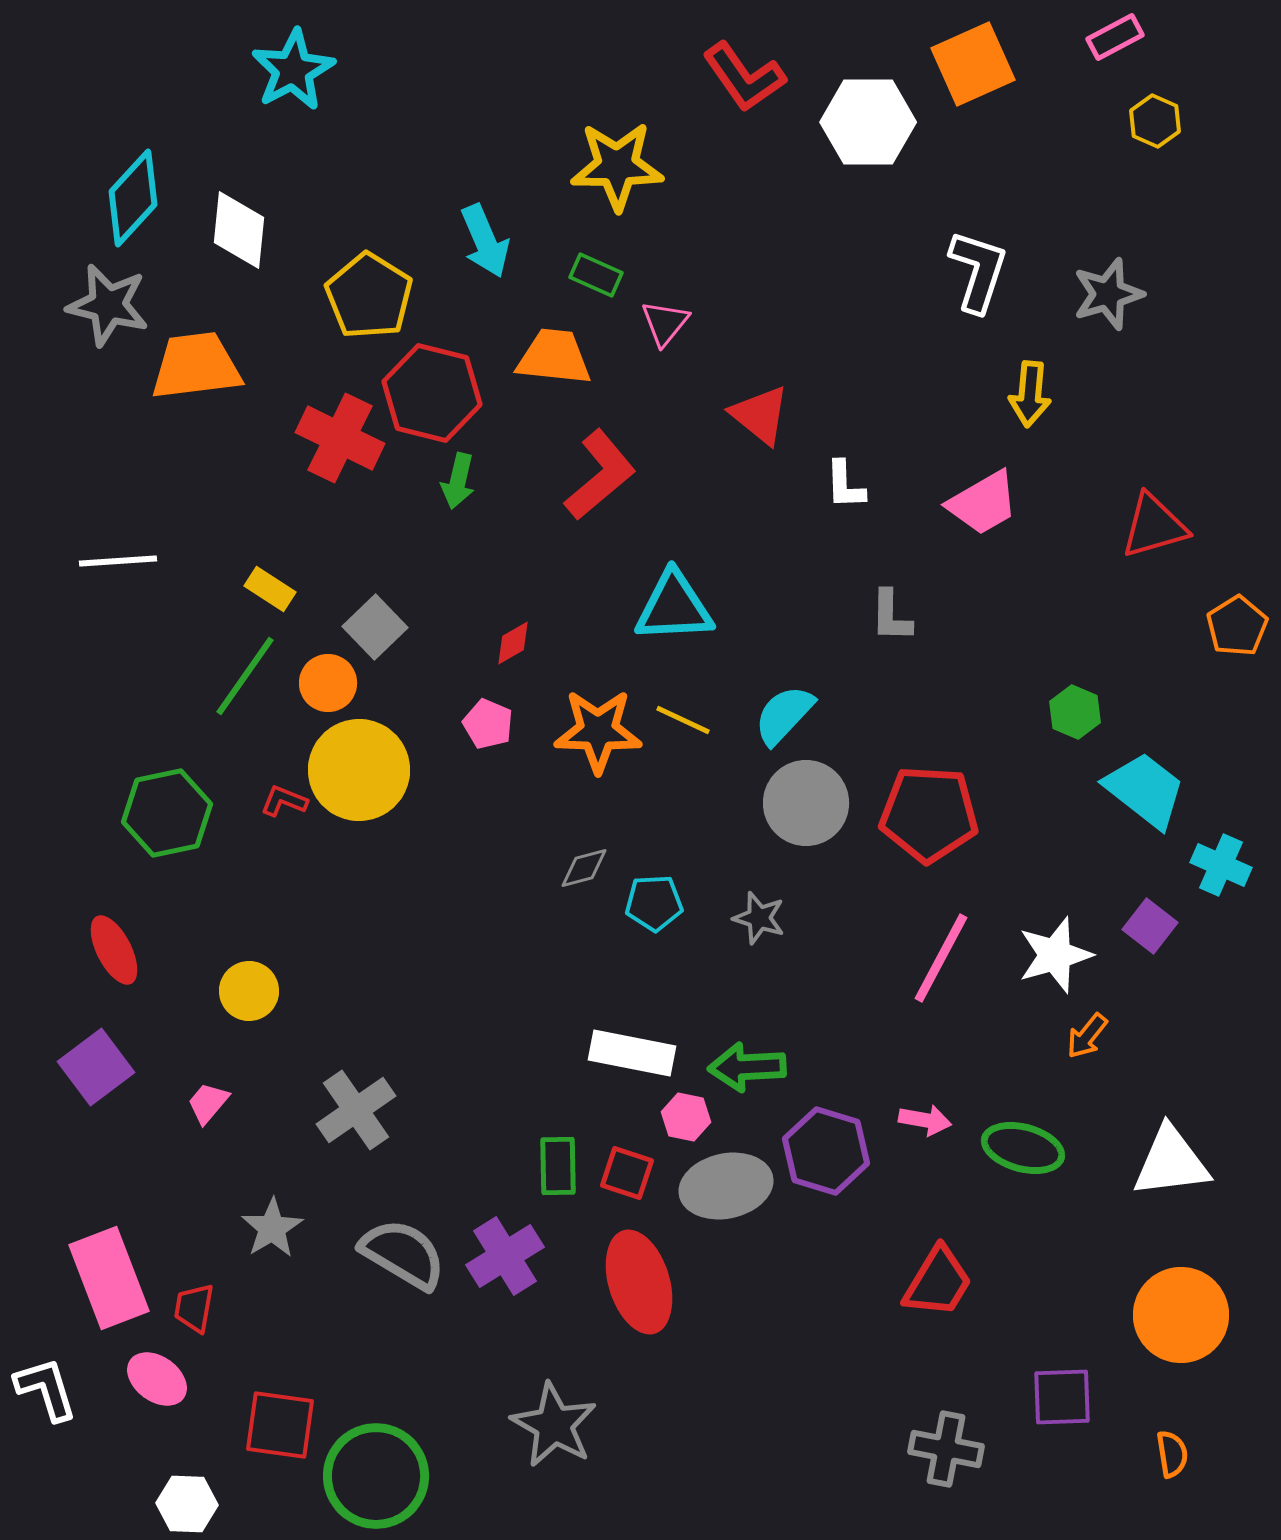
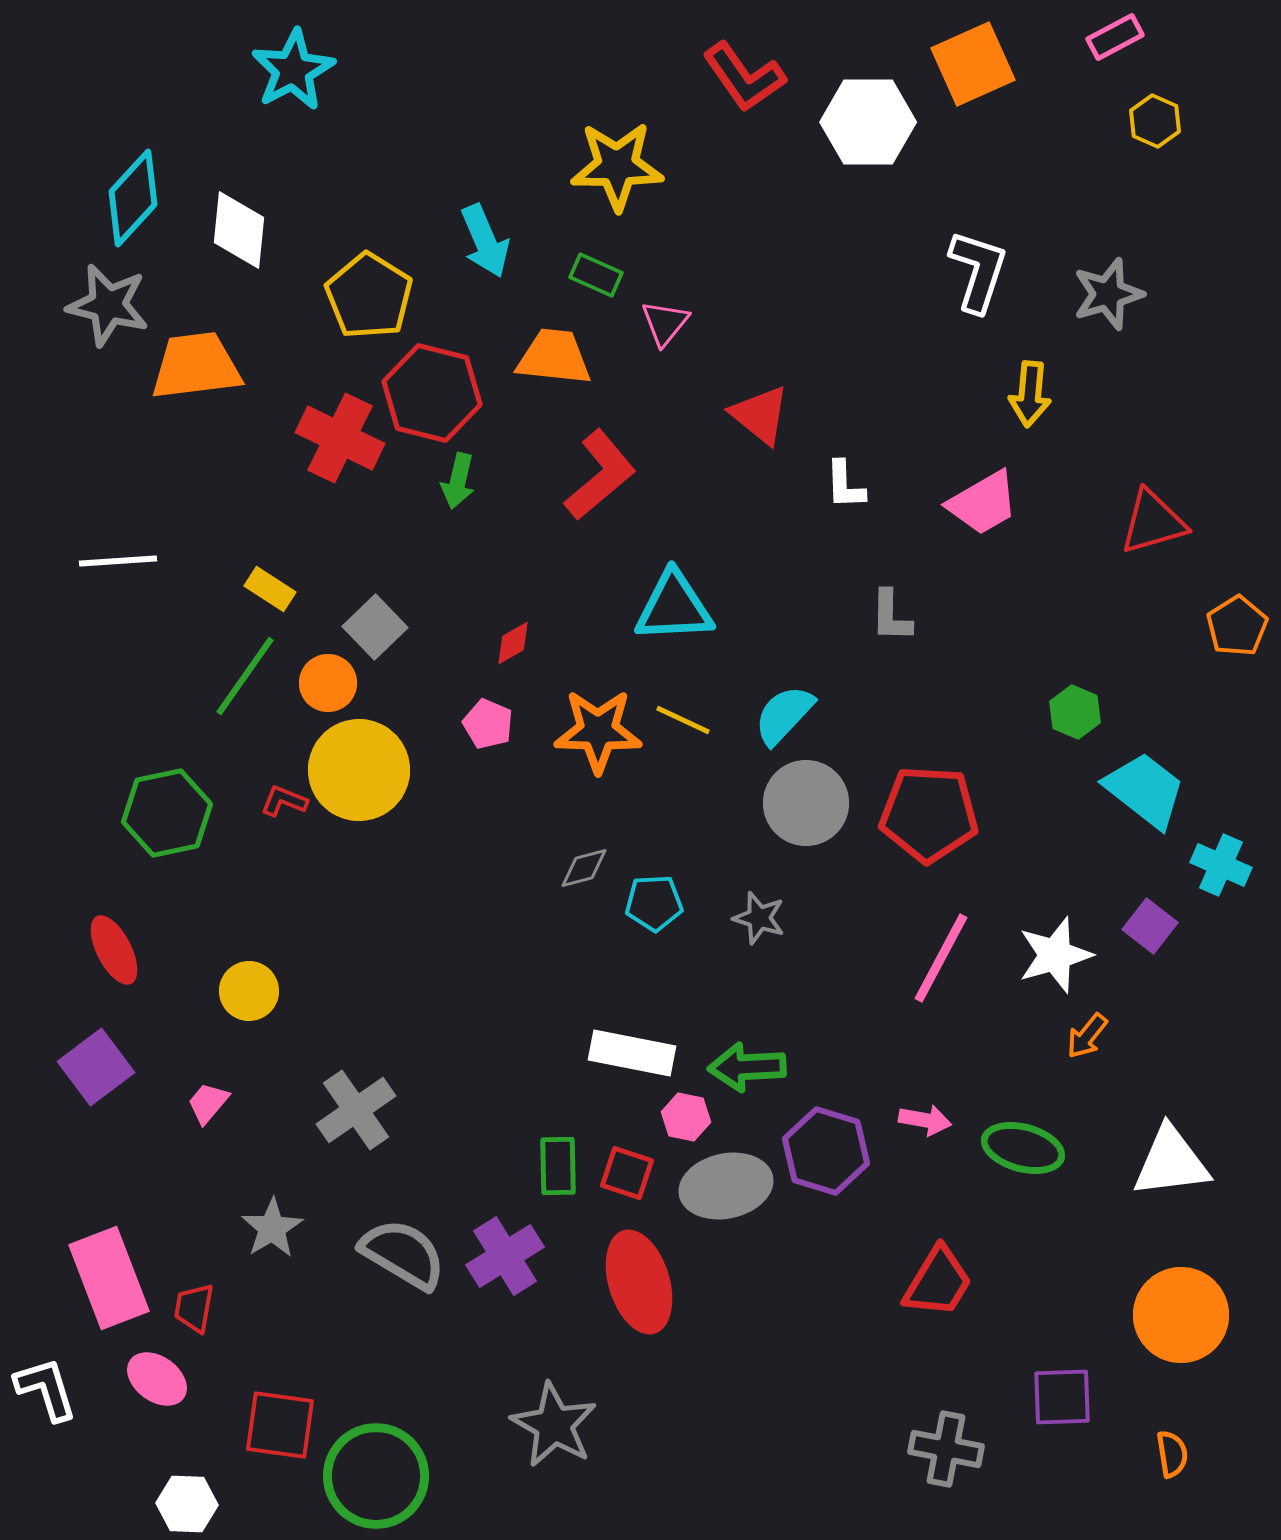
red triangle at (1154, 526): moved 1 px left, 4 px up
